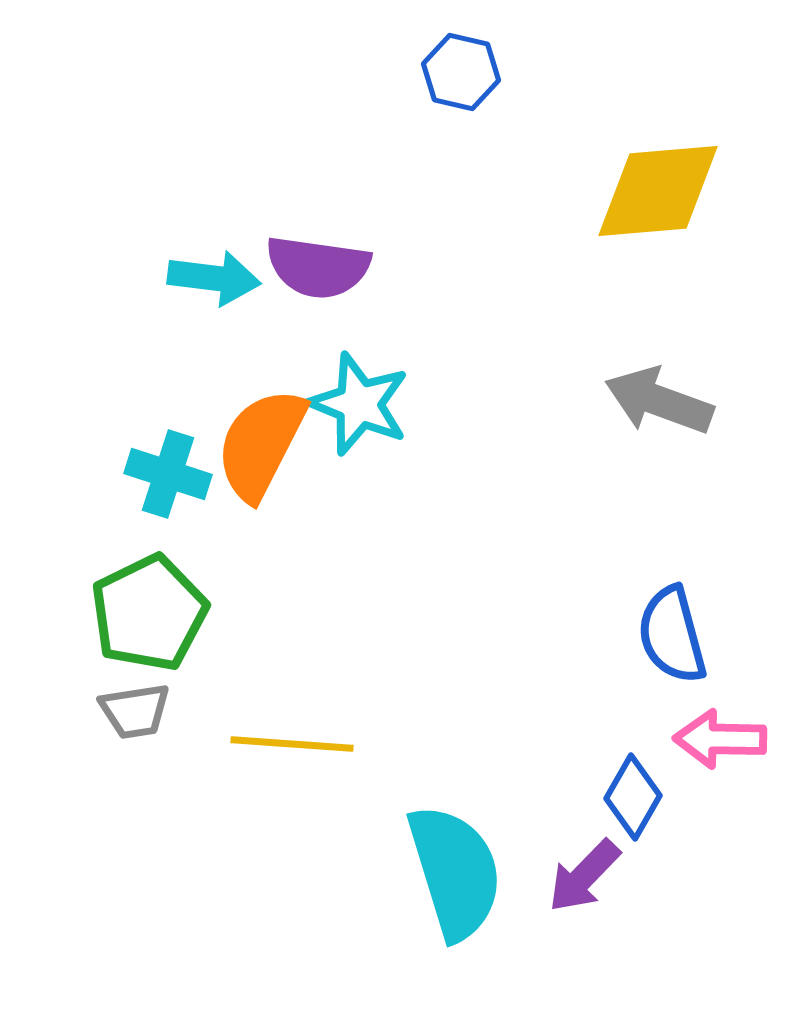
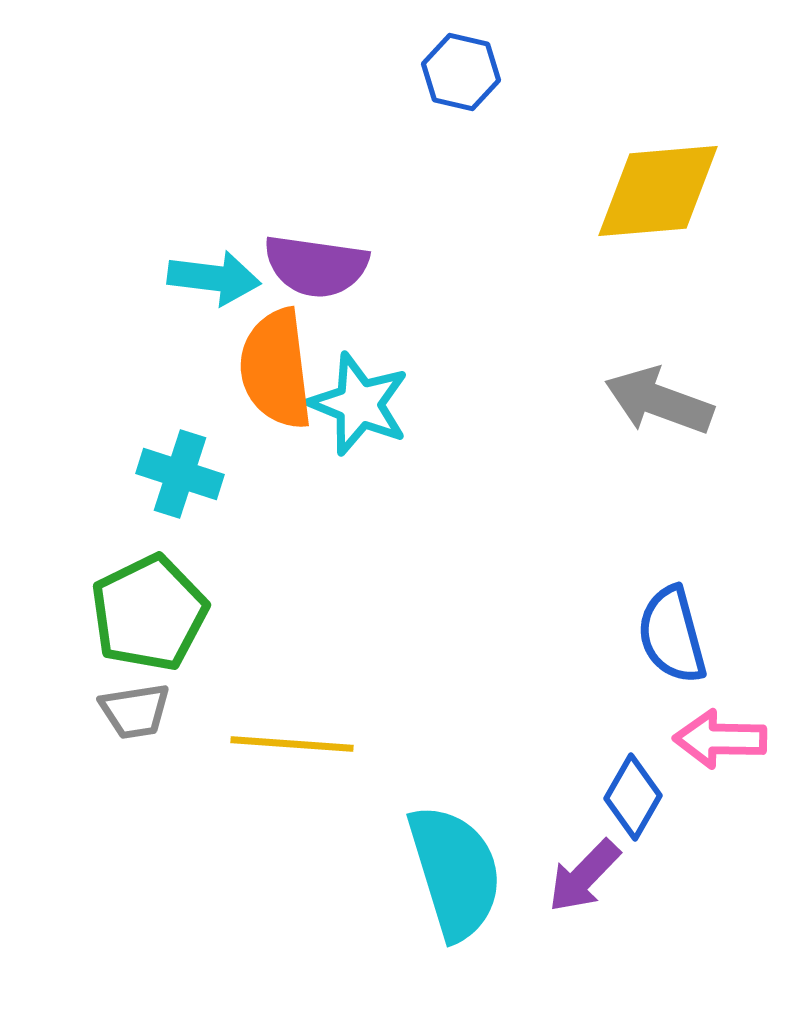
purple semicircle: moved 2 px left, 1 px up
orange semicircle: moved 15 px right, 75 px up; rotated 34 degrees counterclockwise
cyan cross: moved 12 px right
